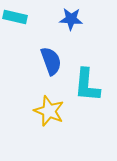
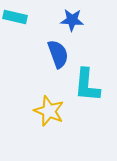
blue star: moved 1 px right, 1 px down
blue semicircle: moved 7 px right, 7 px up
